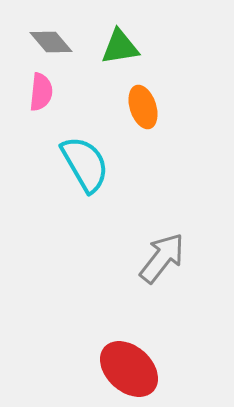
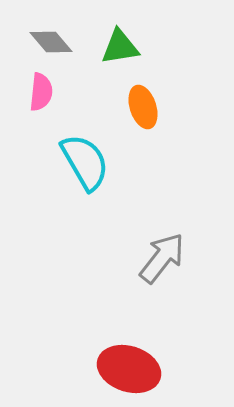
cyan semicircle: moved 2 px up
red ellipse: rotated 24 degrees counterclockwise
